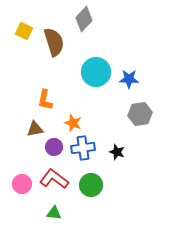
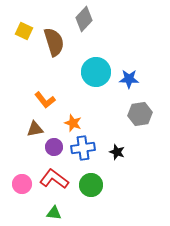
orange L-shape: rotated 50 degrees counterclockwise
